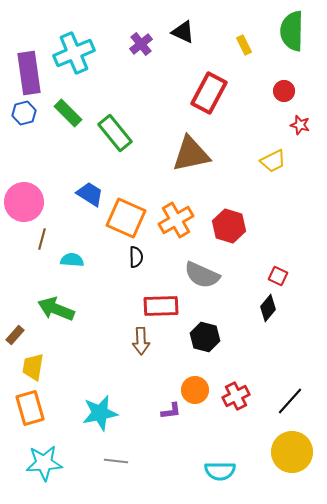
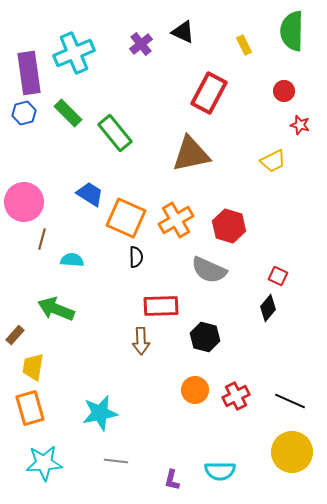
gray semicircle at (202, 275): moved 7 px right, 5 px up
black line at (290, 401): rotated 72 degrees clockwise
purple L-shape at (171, 411): moved 1 px right, 69 px down; rotated 110 degrees clockwise
